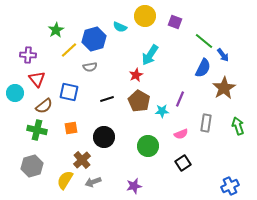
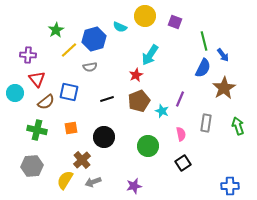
green line: rotated 36 degrees clockwise
brown pentagon: rotated 20 degrees clockwise
brown semicircle: moved 2 px right, 4 px up
cyan star: rotated 24 degrees clockwise
pink semicircle: rotated 80 degrees counterclockwise
gray hexagon: rotated 10 degrees clockwise
blue cross: rotated 24 degrees clockwise
